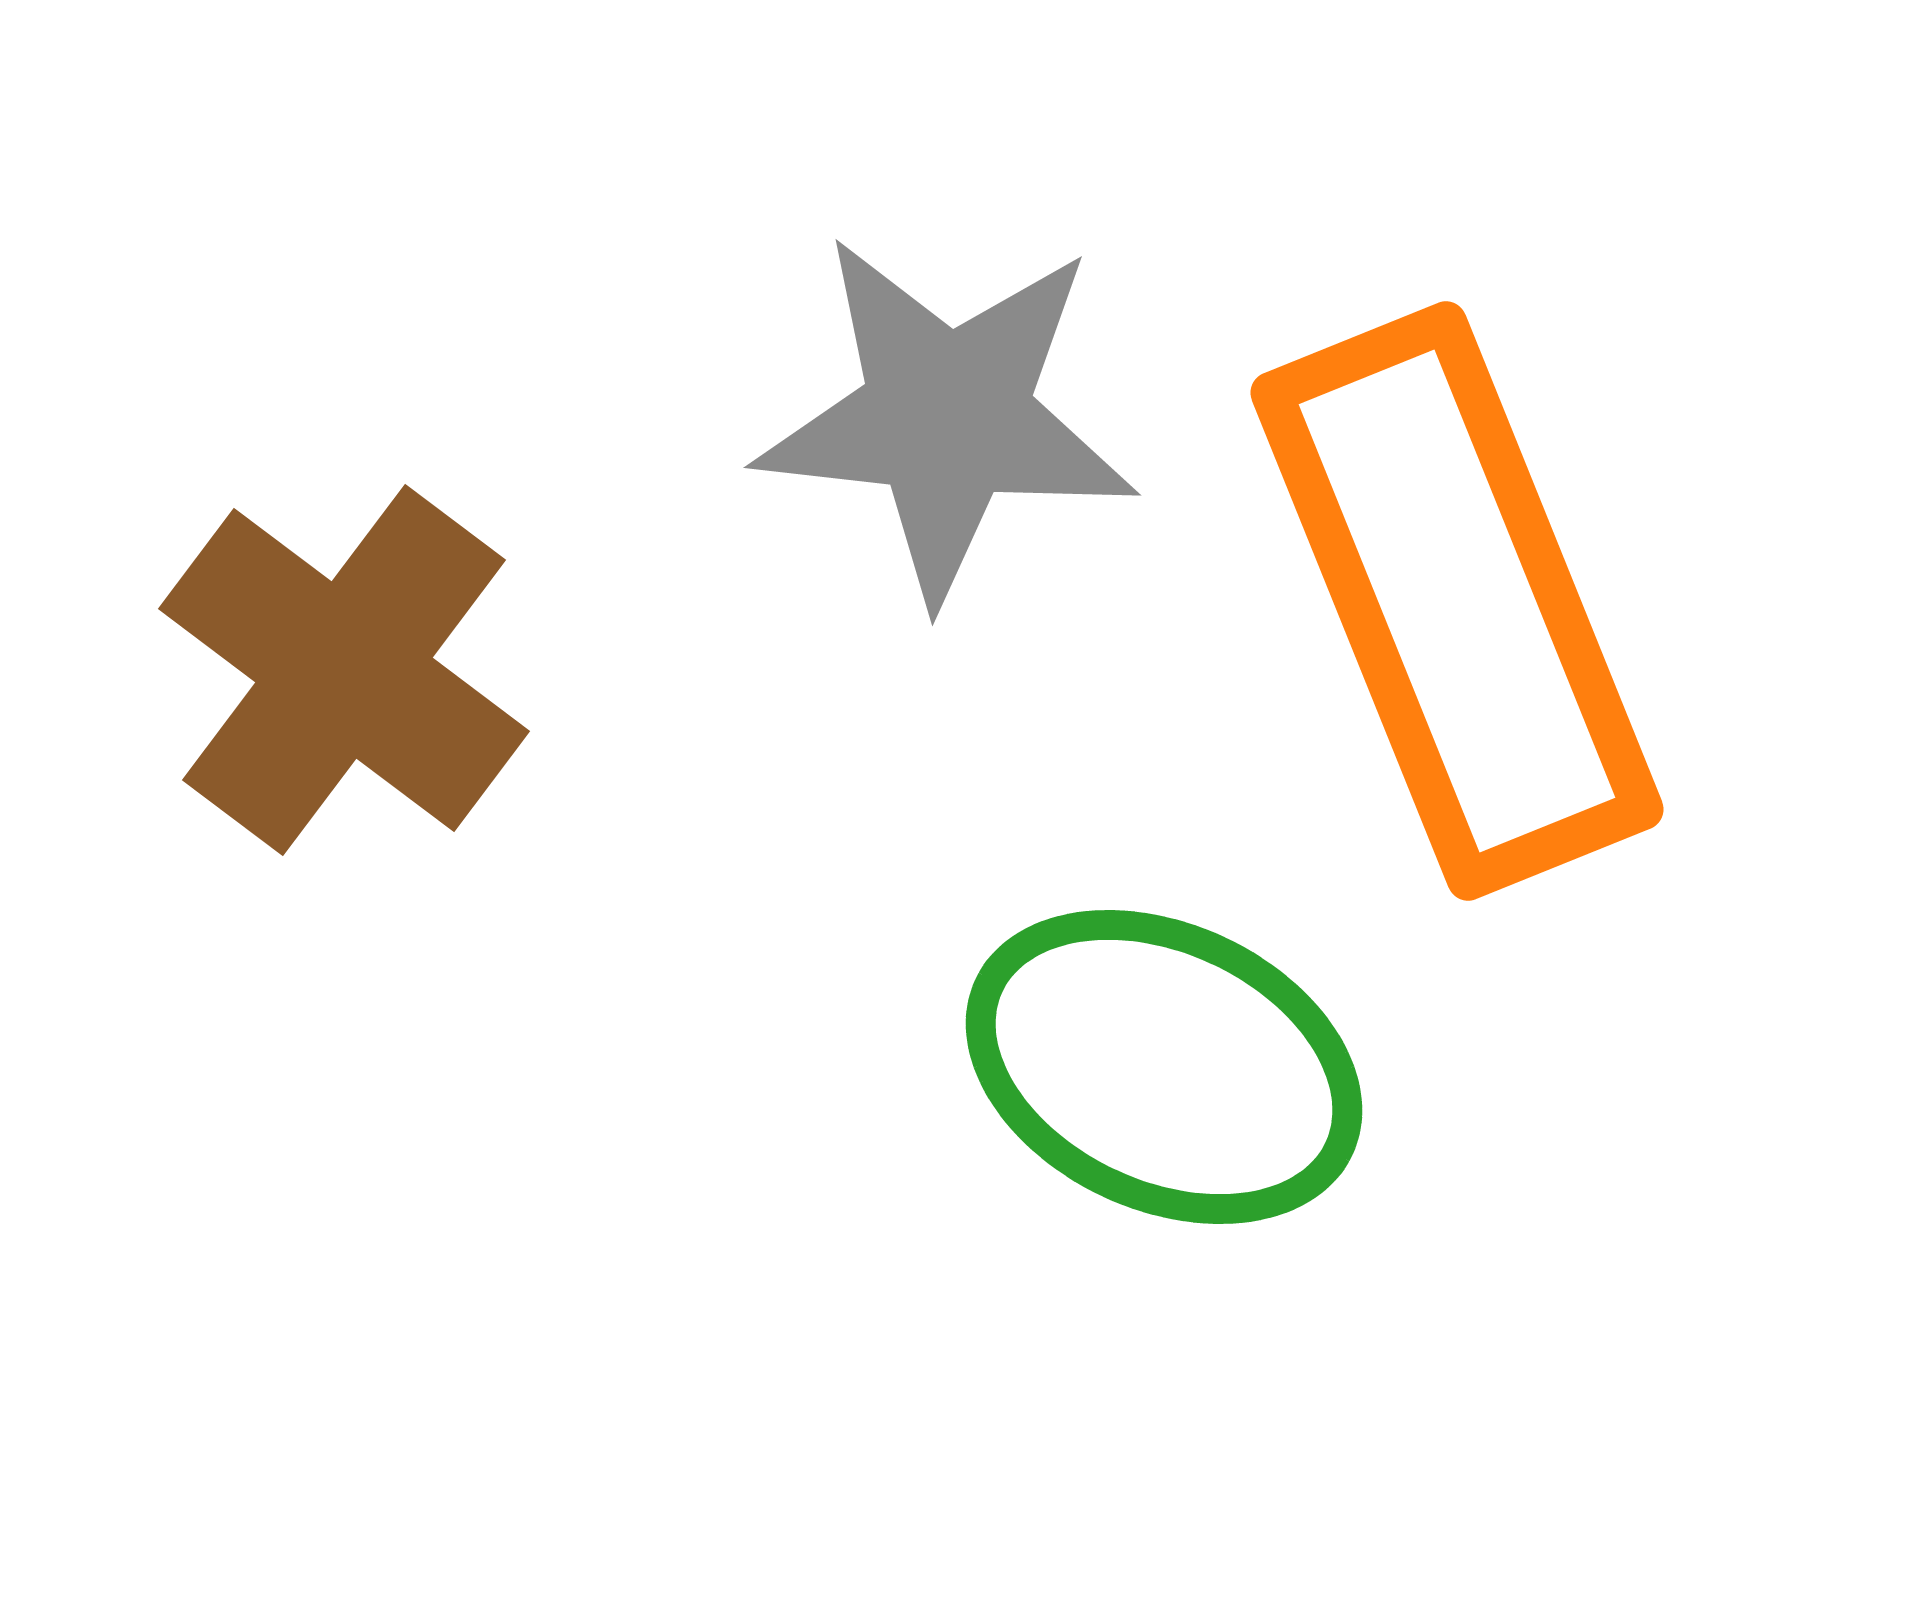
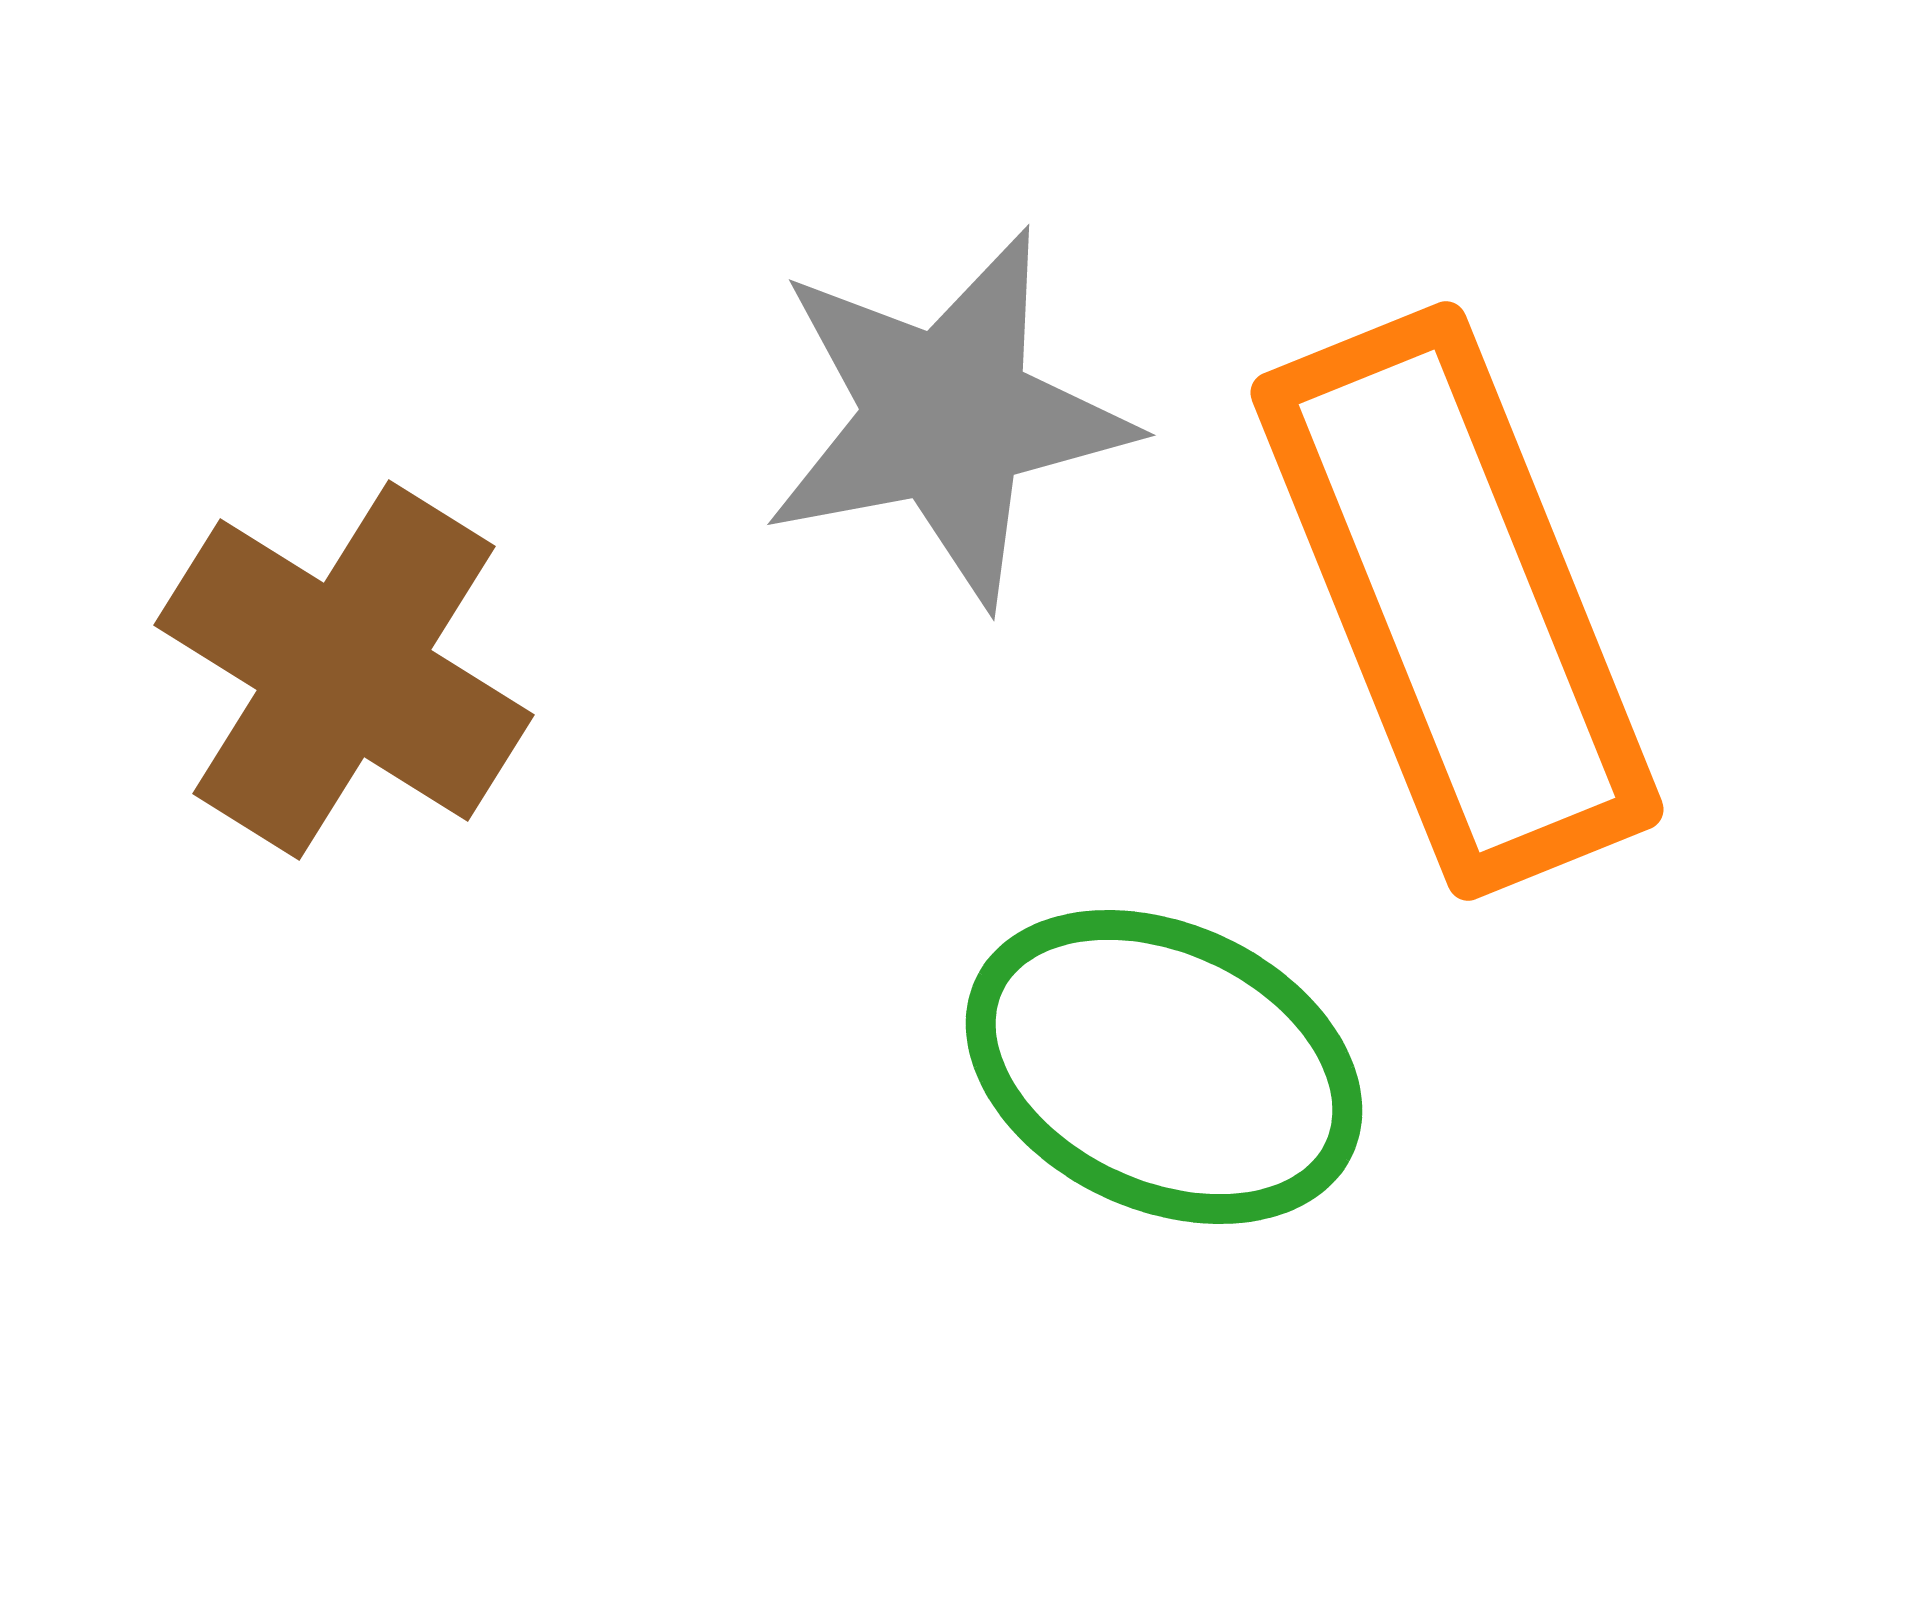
gray star: rotated 17 degrees counterclockwise
brown cross: rotated 5 degrees counterclockwise
